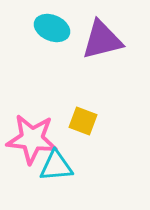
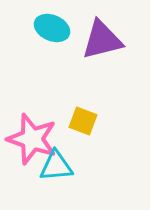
pink star: rotated 12 degrees clockwise
